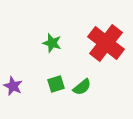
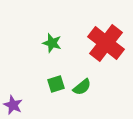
purple star: moved 19 px down
